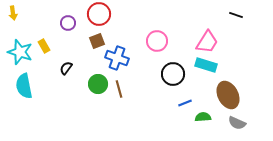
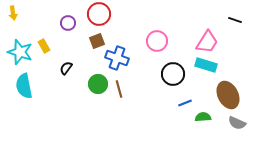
black line: moved 1 px left, 5 px down
